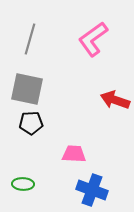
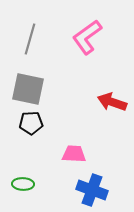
pink L-shape: moved 6 px left, 2 px up
gray square: moved 1 px right
red arrow: moved 3 px left, 2 px down
